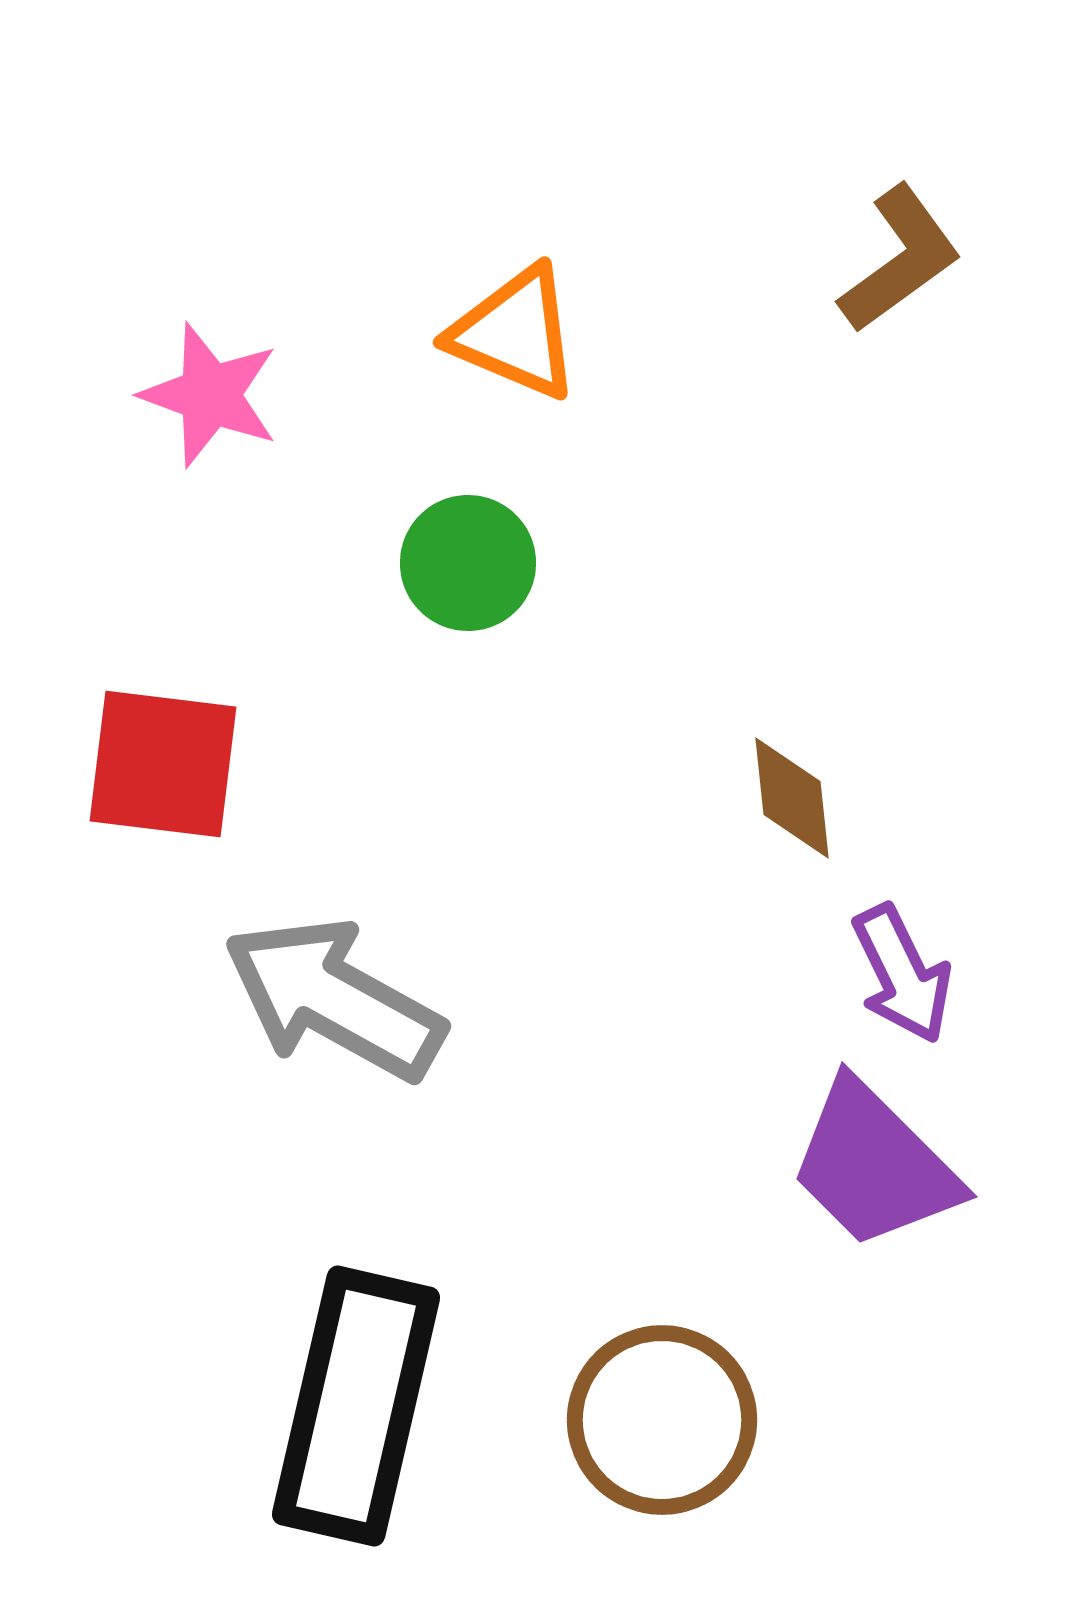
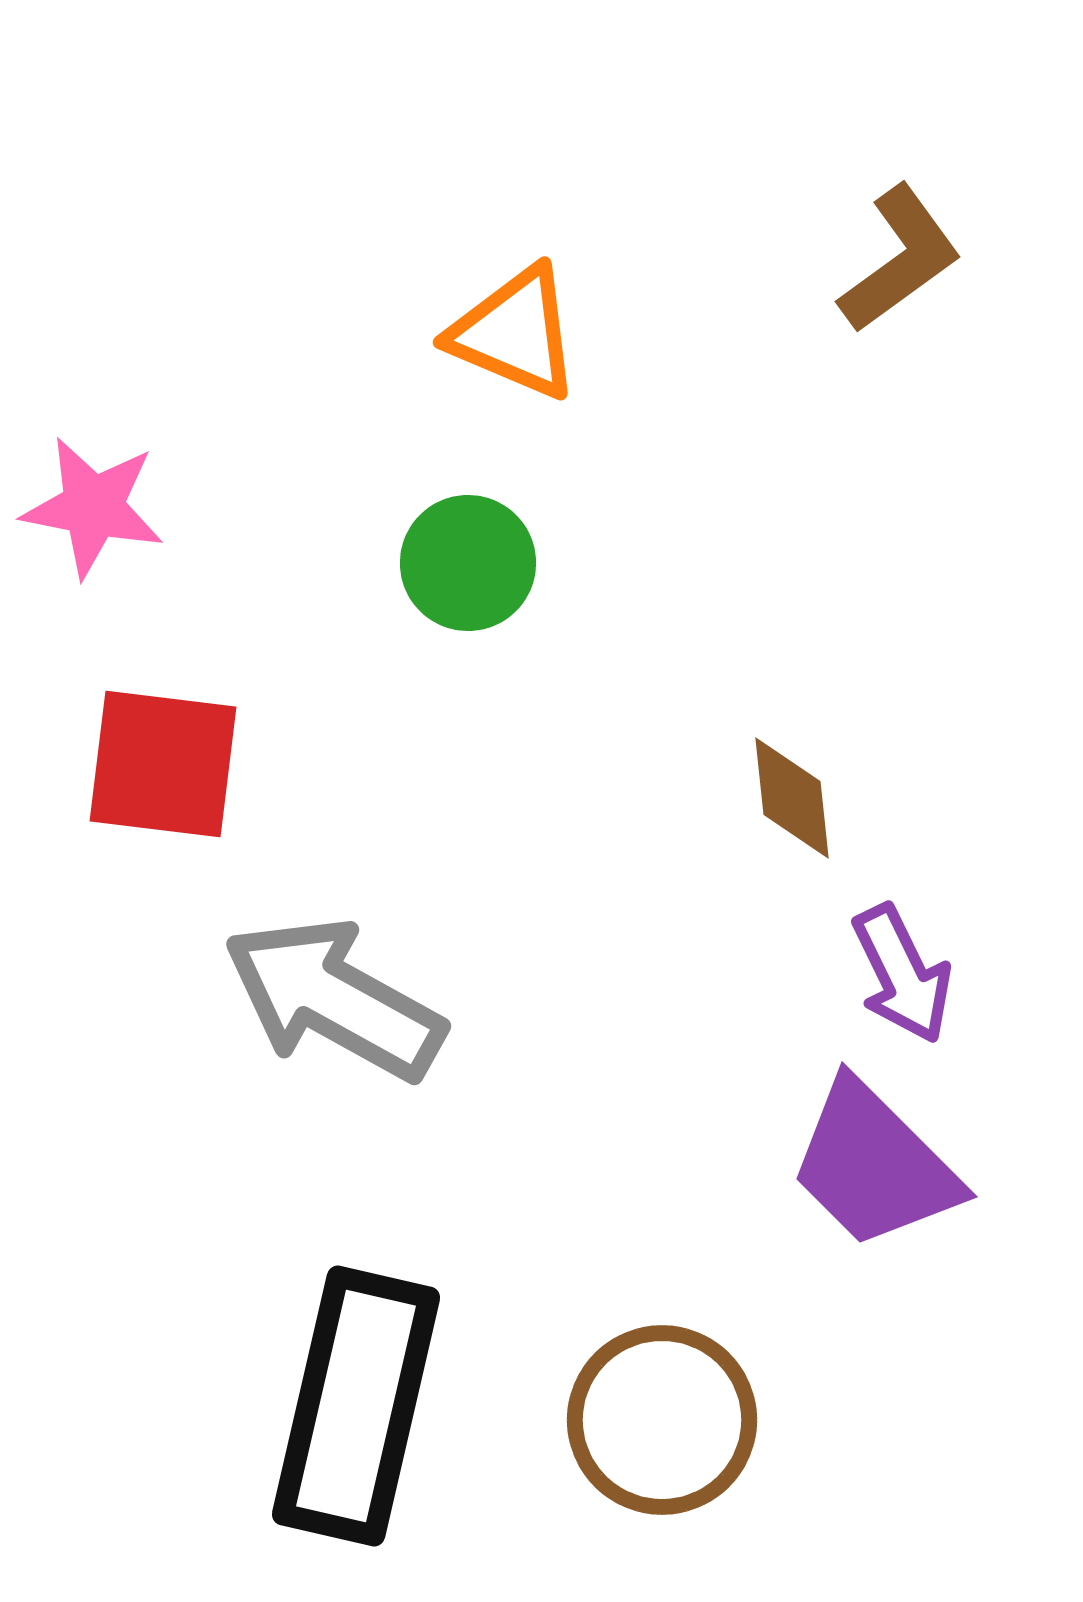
pink star: moved 117 px left, 112 px down; rotated 9 degrees counterclockwise
